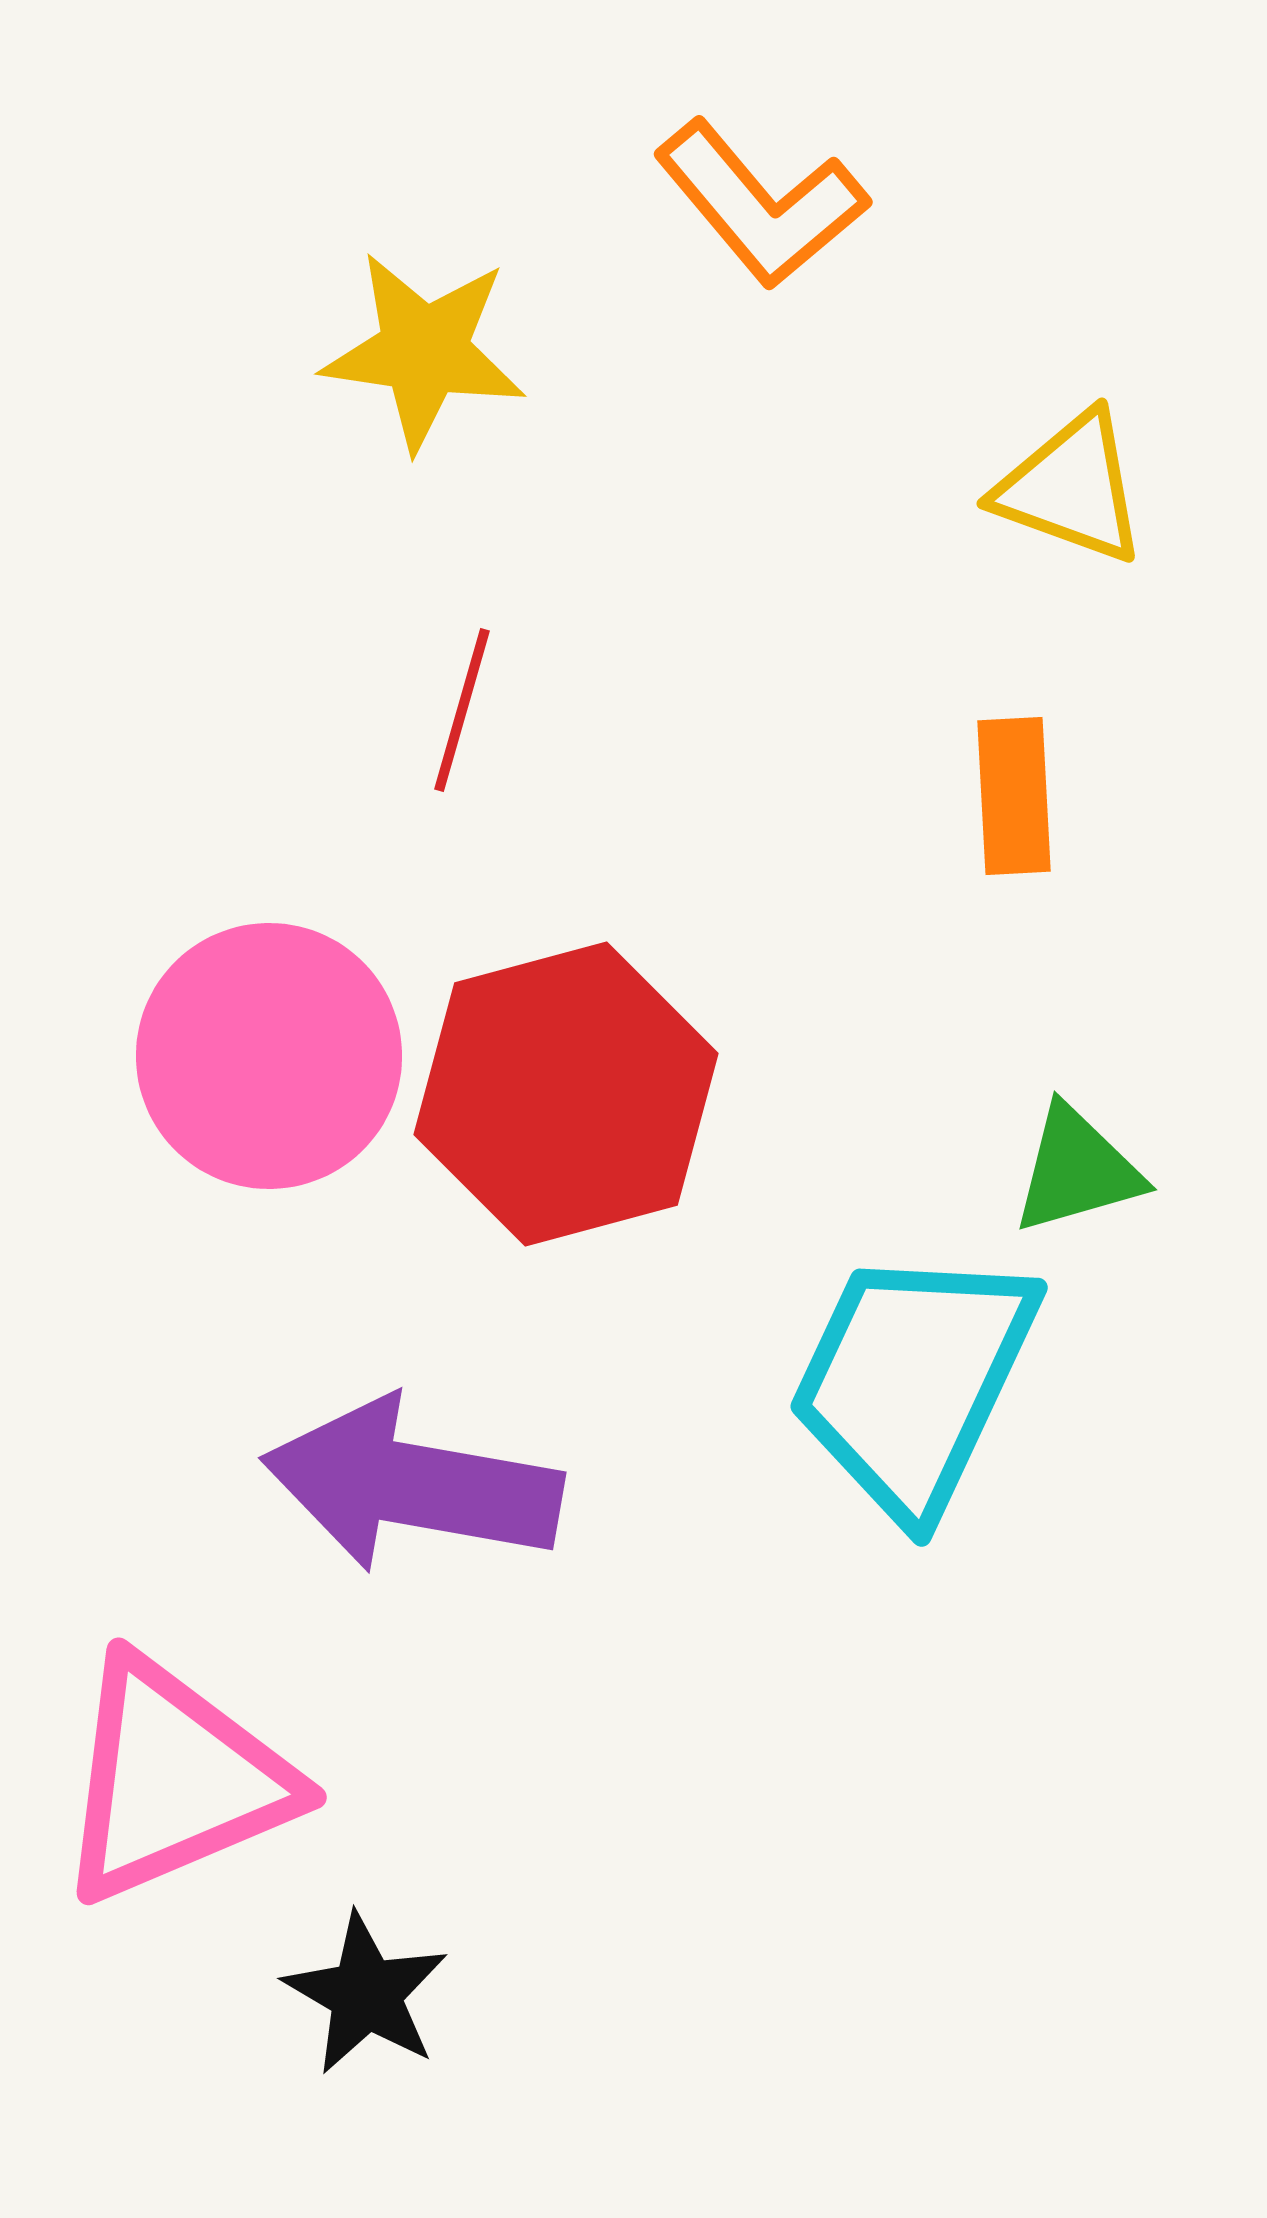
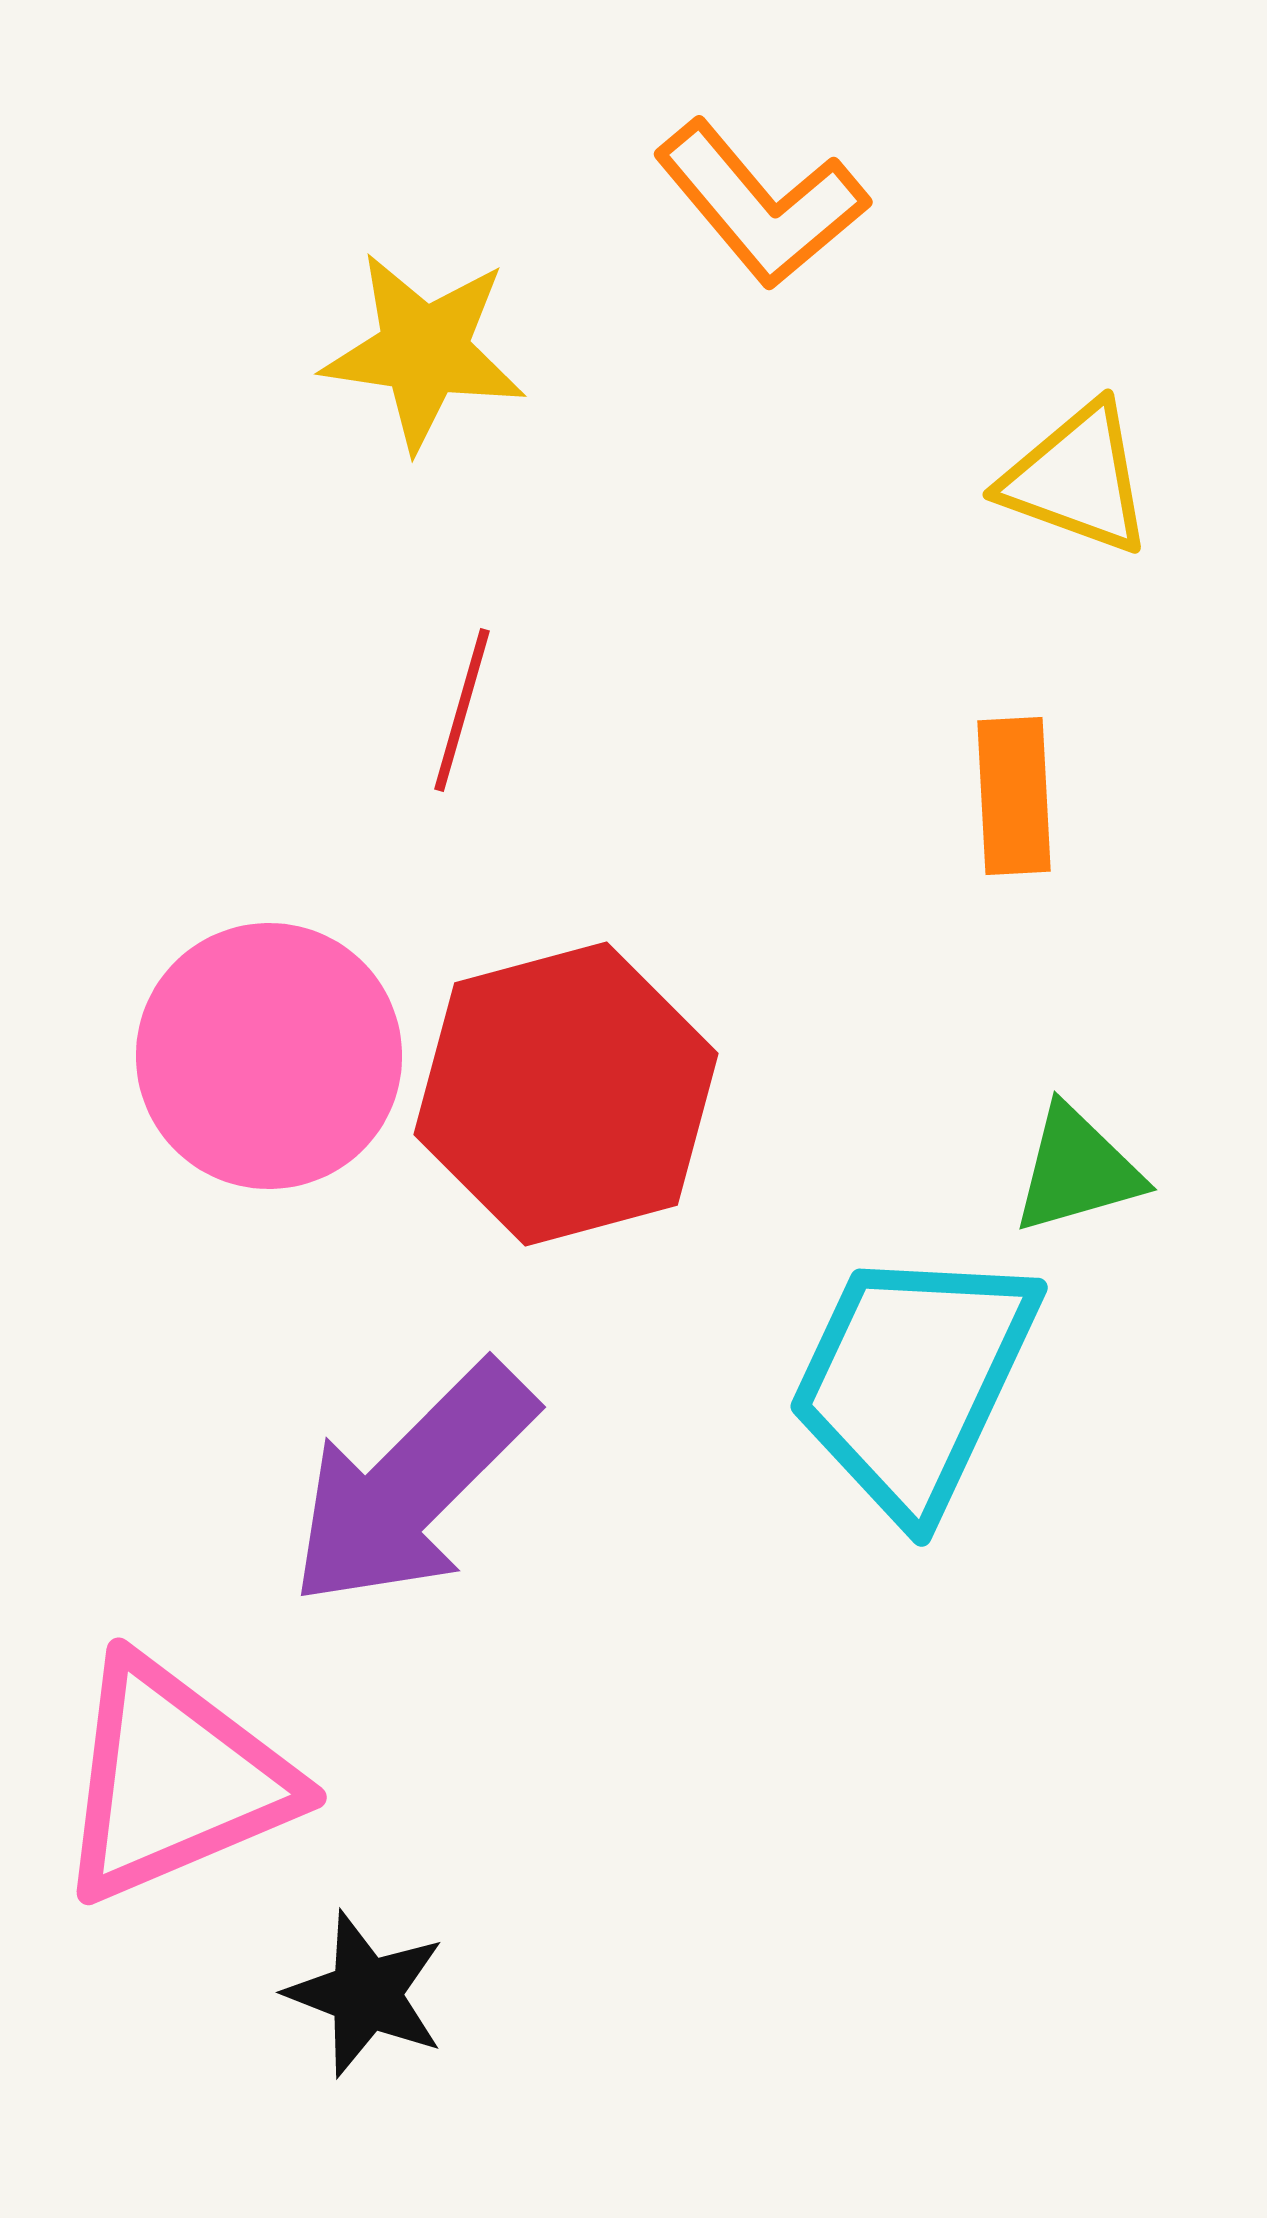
yellow triangle: moved 6 px right, 9 px up
purple arrow: rotated 55 degrees counterclockwise
black star: rotated 9 degrees counterclockwise
